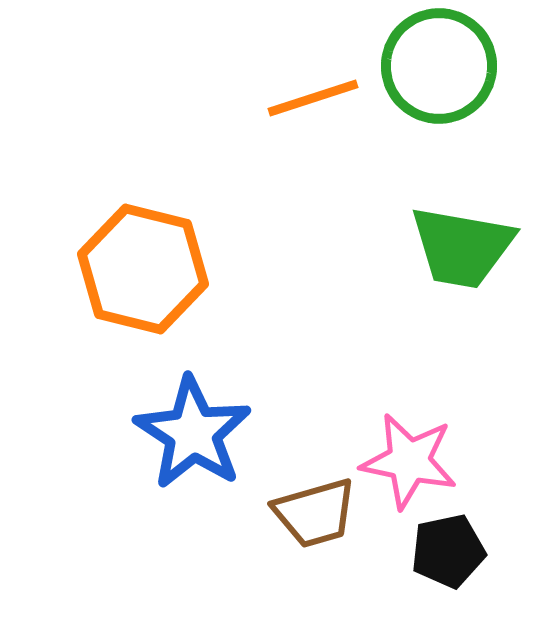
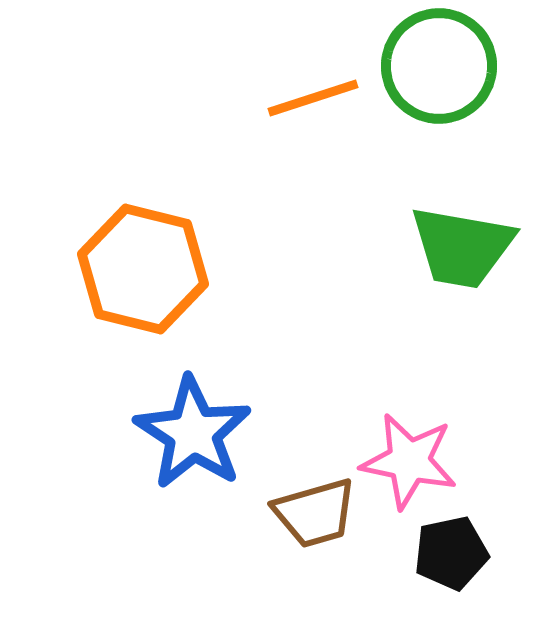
black pentagon: moved 3 px right, 2 px down
